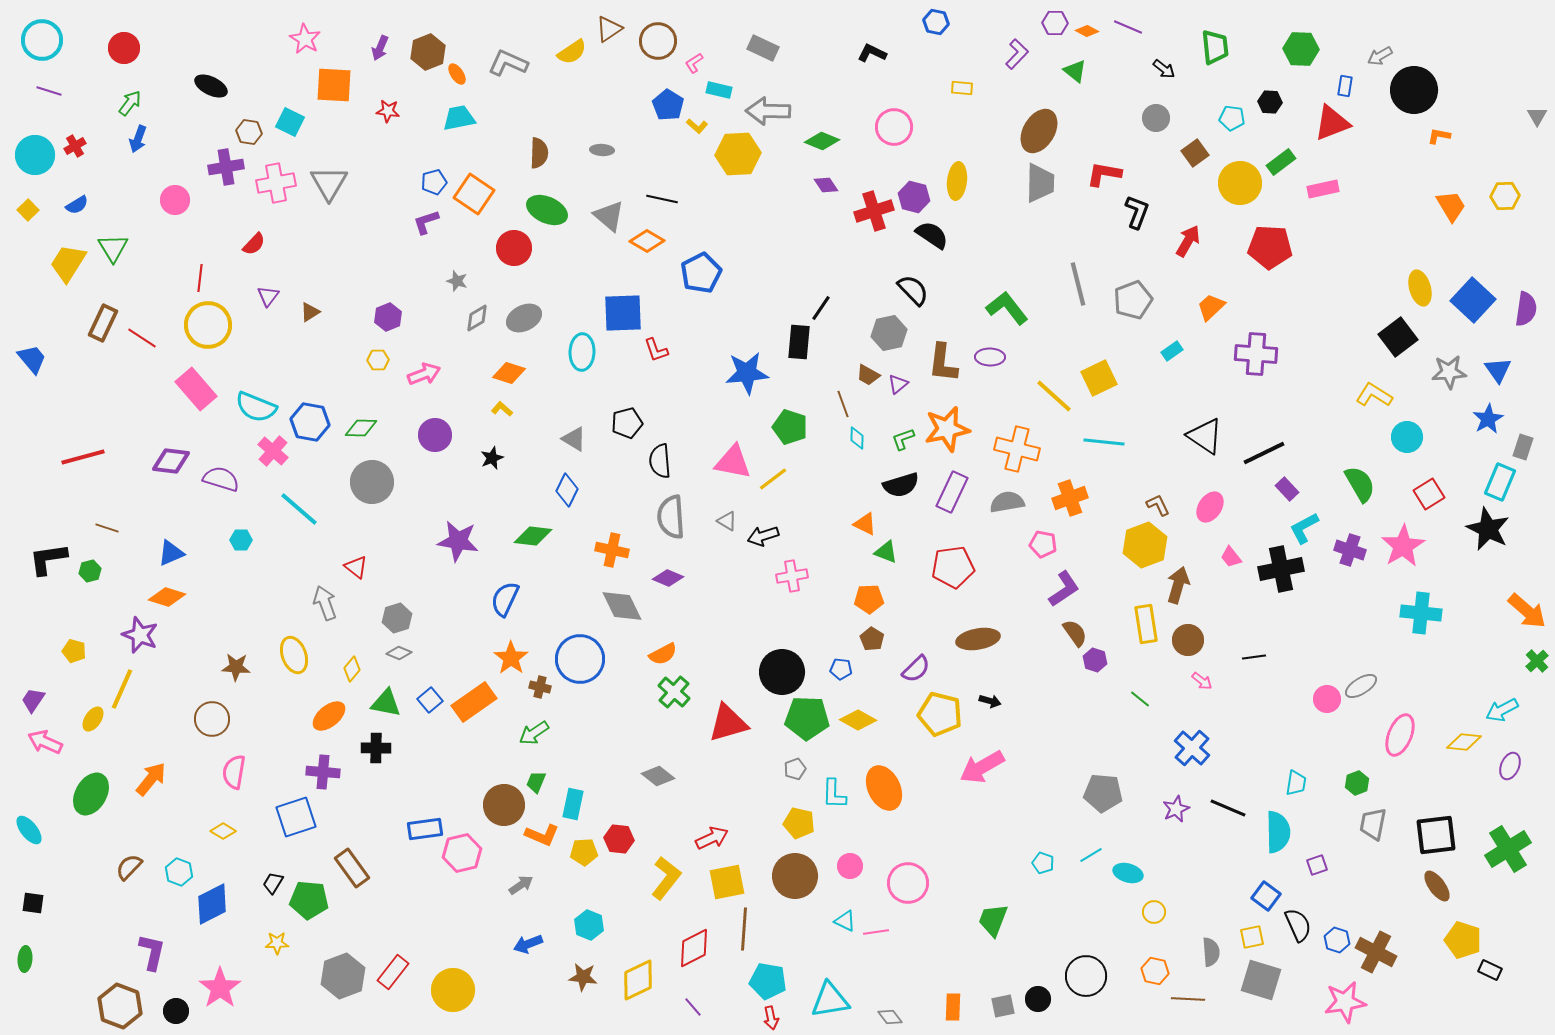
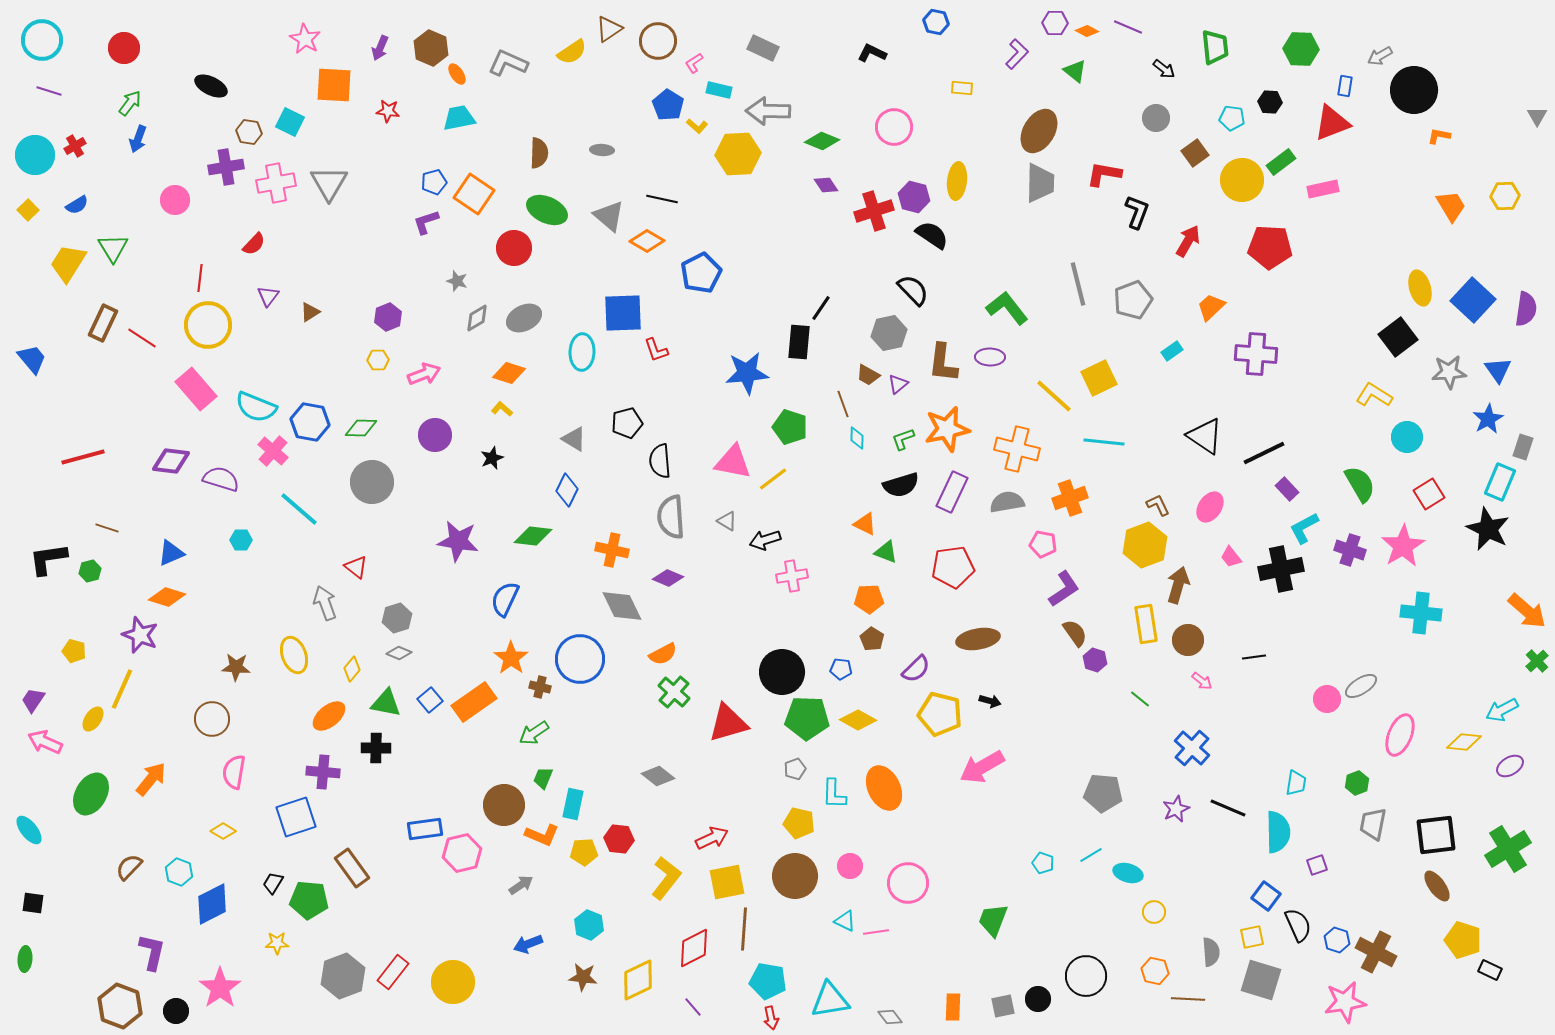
brown hexagon at (428, 52): moved 3 px right, 4 px up; rotated 16 degrees counterclockwise
yellow circle at (1240, 183): moved 2 px right, 3 px up
black arrow at (763, 536): moved 2 px right, 4 px down
purple ellipse at (1510, 766): rotated 36 degrees clockwise
green trapezoid at (536, 782): moved 7 px right, 4 px up
yellow circle at (453, 990): moved 8 px up
